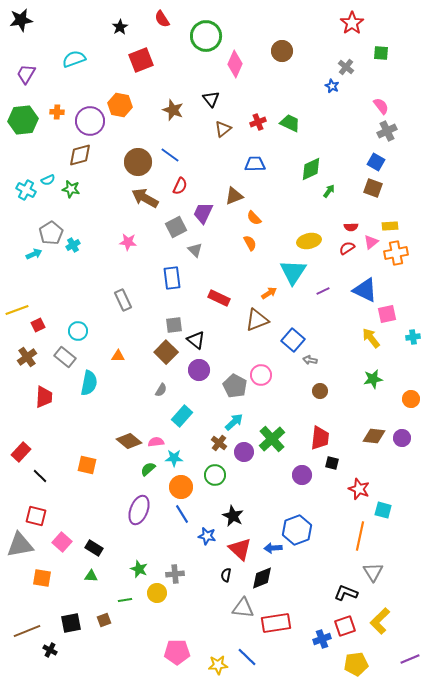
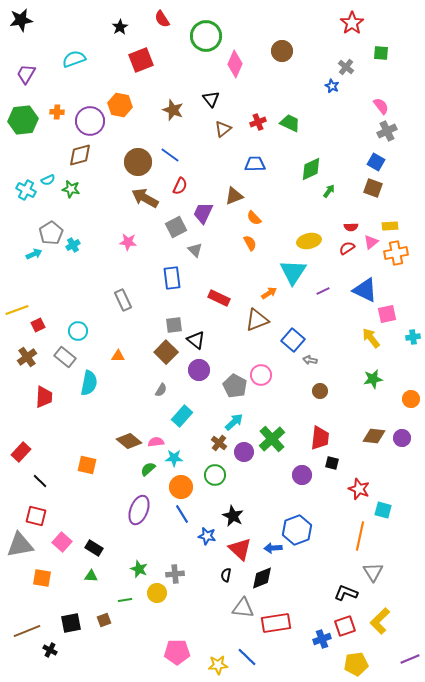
black line at (40, 476): moved 5 px down
